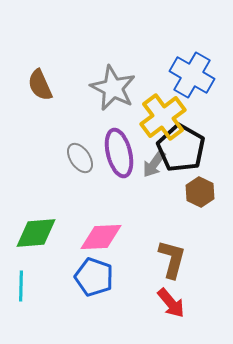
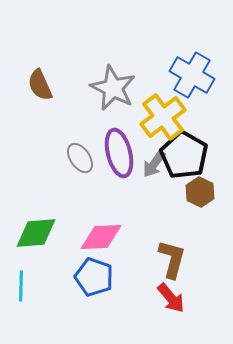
black pentagon: moved 3 px right, 7 px down
red arrow: moved 5 px up
